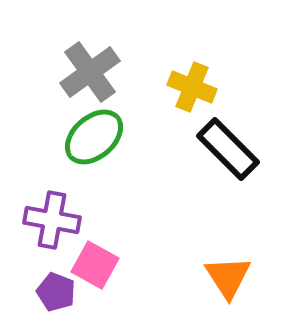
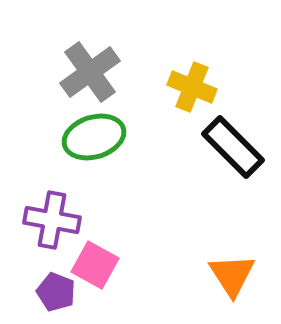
green ellipse: rotated 24 degrees clockwise
black rectangle: moved 5 px right, 2 px up
orange triangle: moved 4 px right, 2 px up
